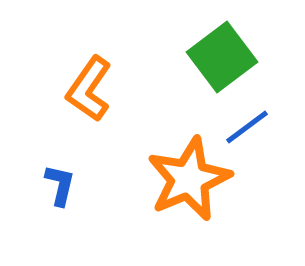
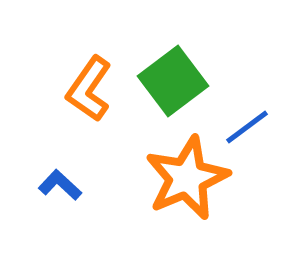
green square: moved 49 px left, 24 px down
orange star: moved 2 px left, 1 px up
blue L-shape: rotated 60 degrees counterclockwise
